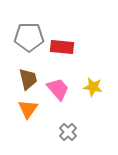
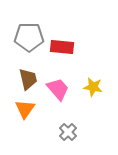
orange triangle: moved 3 px left
